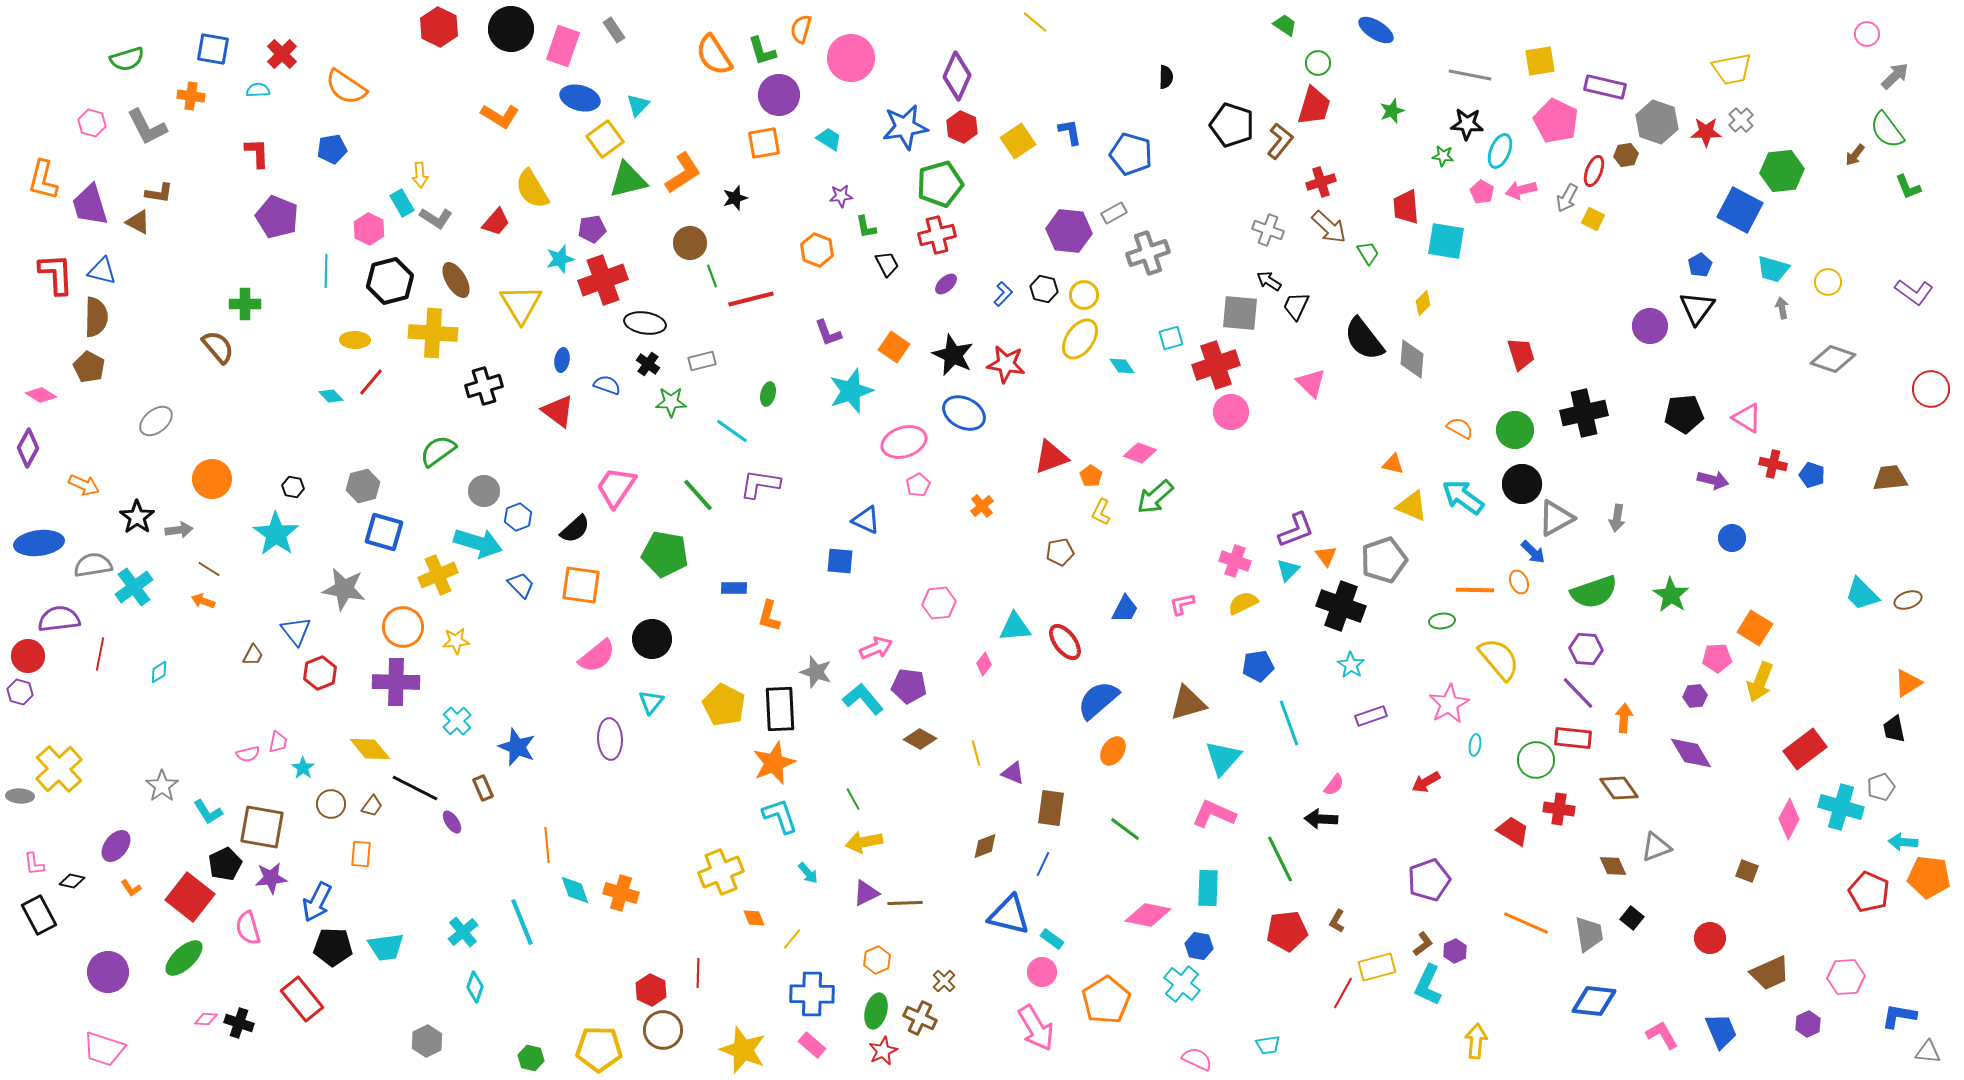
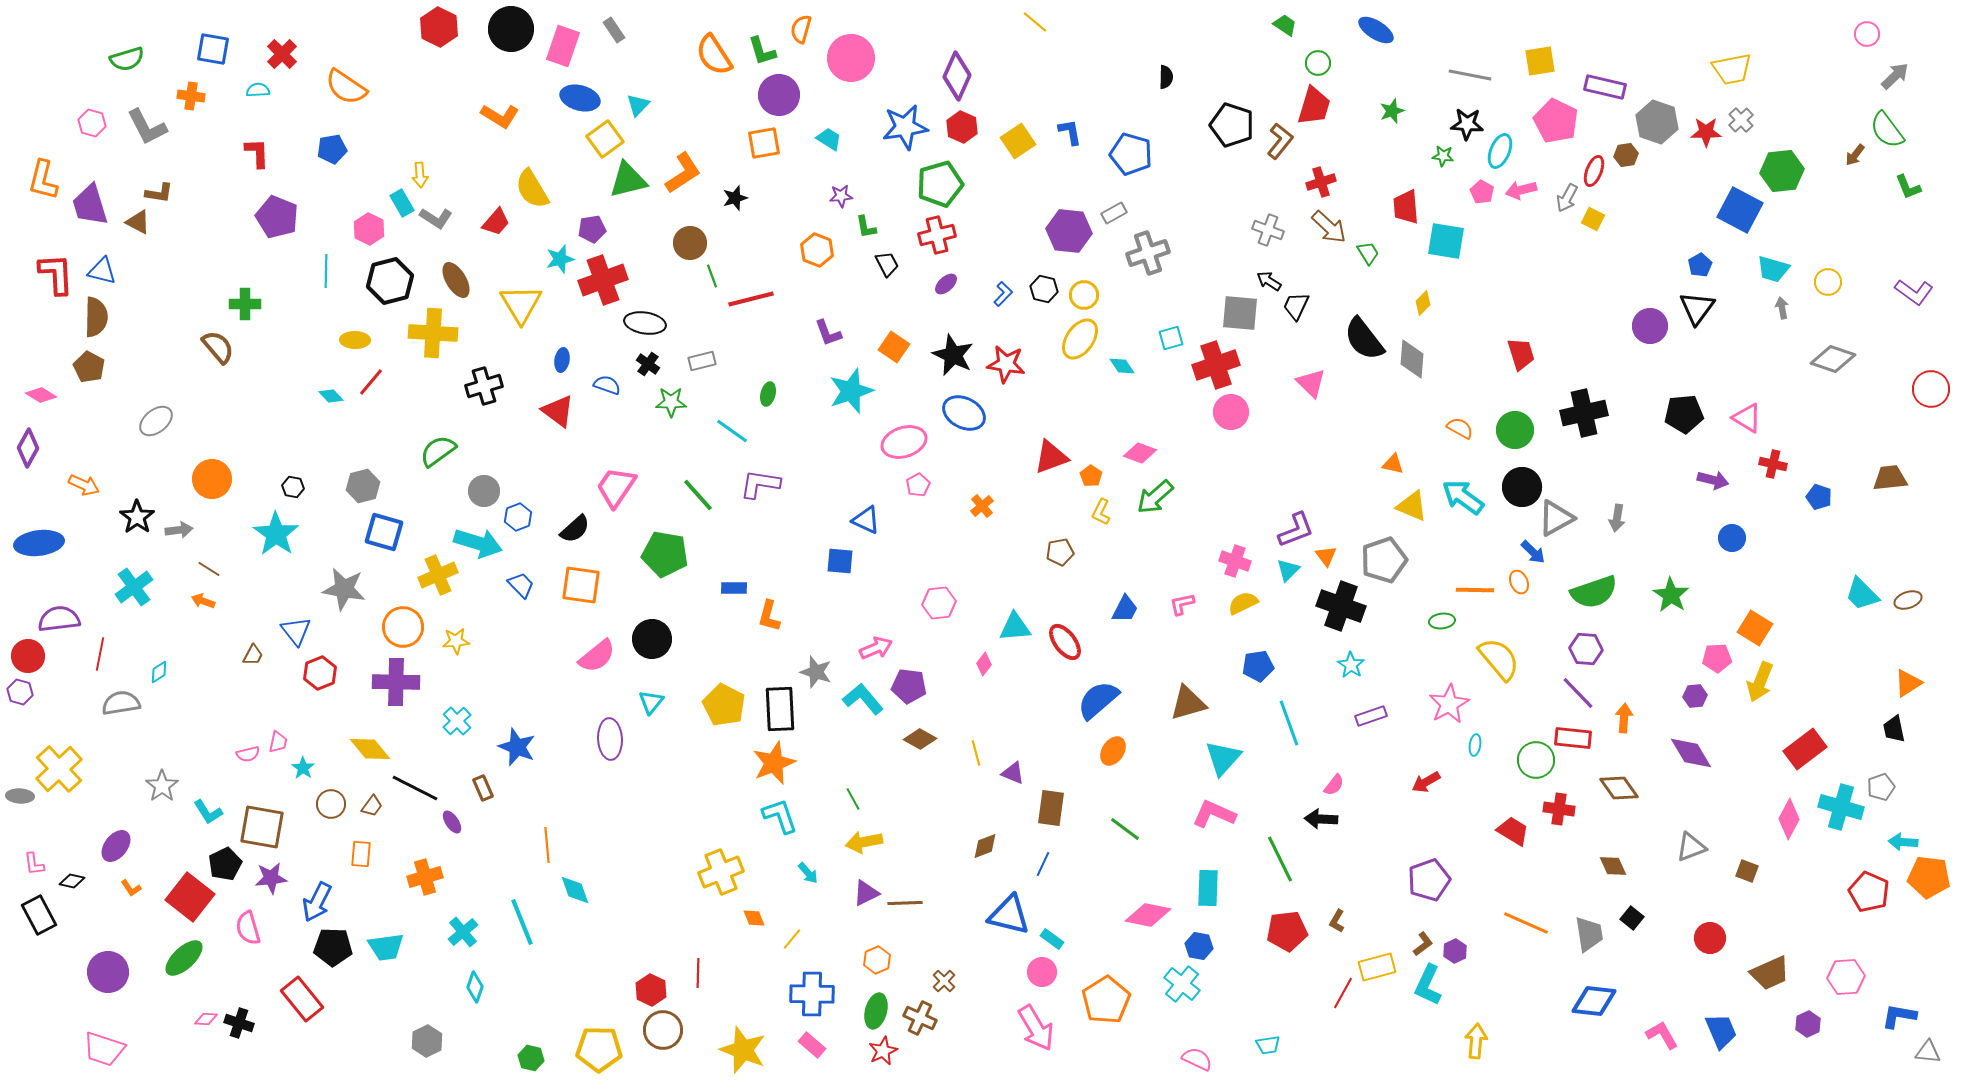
blue pentagon at (1812, 475): moved 7 px right, 22 px down
black circle at (1522, 484): moved 3 px down
gray semicircle at (93, 565): moved 28 px right, 138 px down
gray triangle at (1656, 847): moved 35 px right
orange cross at (621, 893): moved 196 px left, 16 px up; rotated 32 degrees counterclockwise
